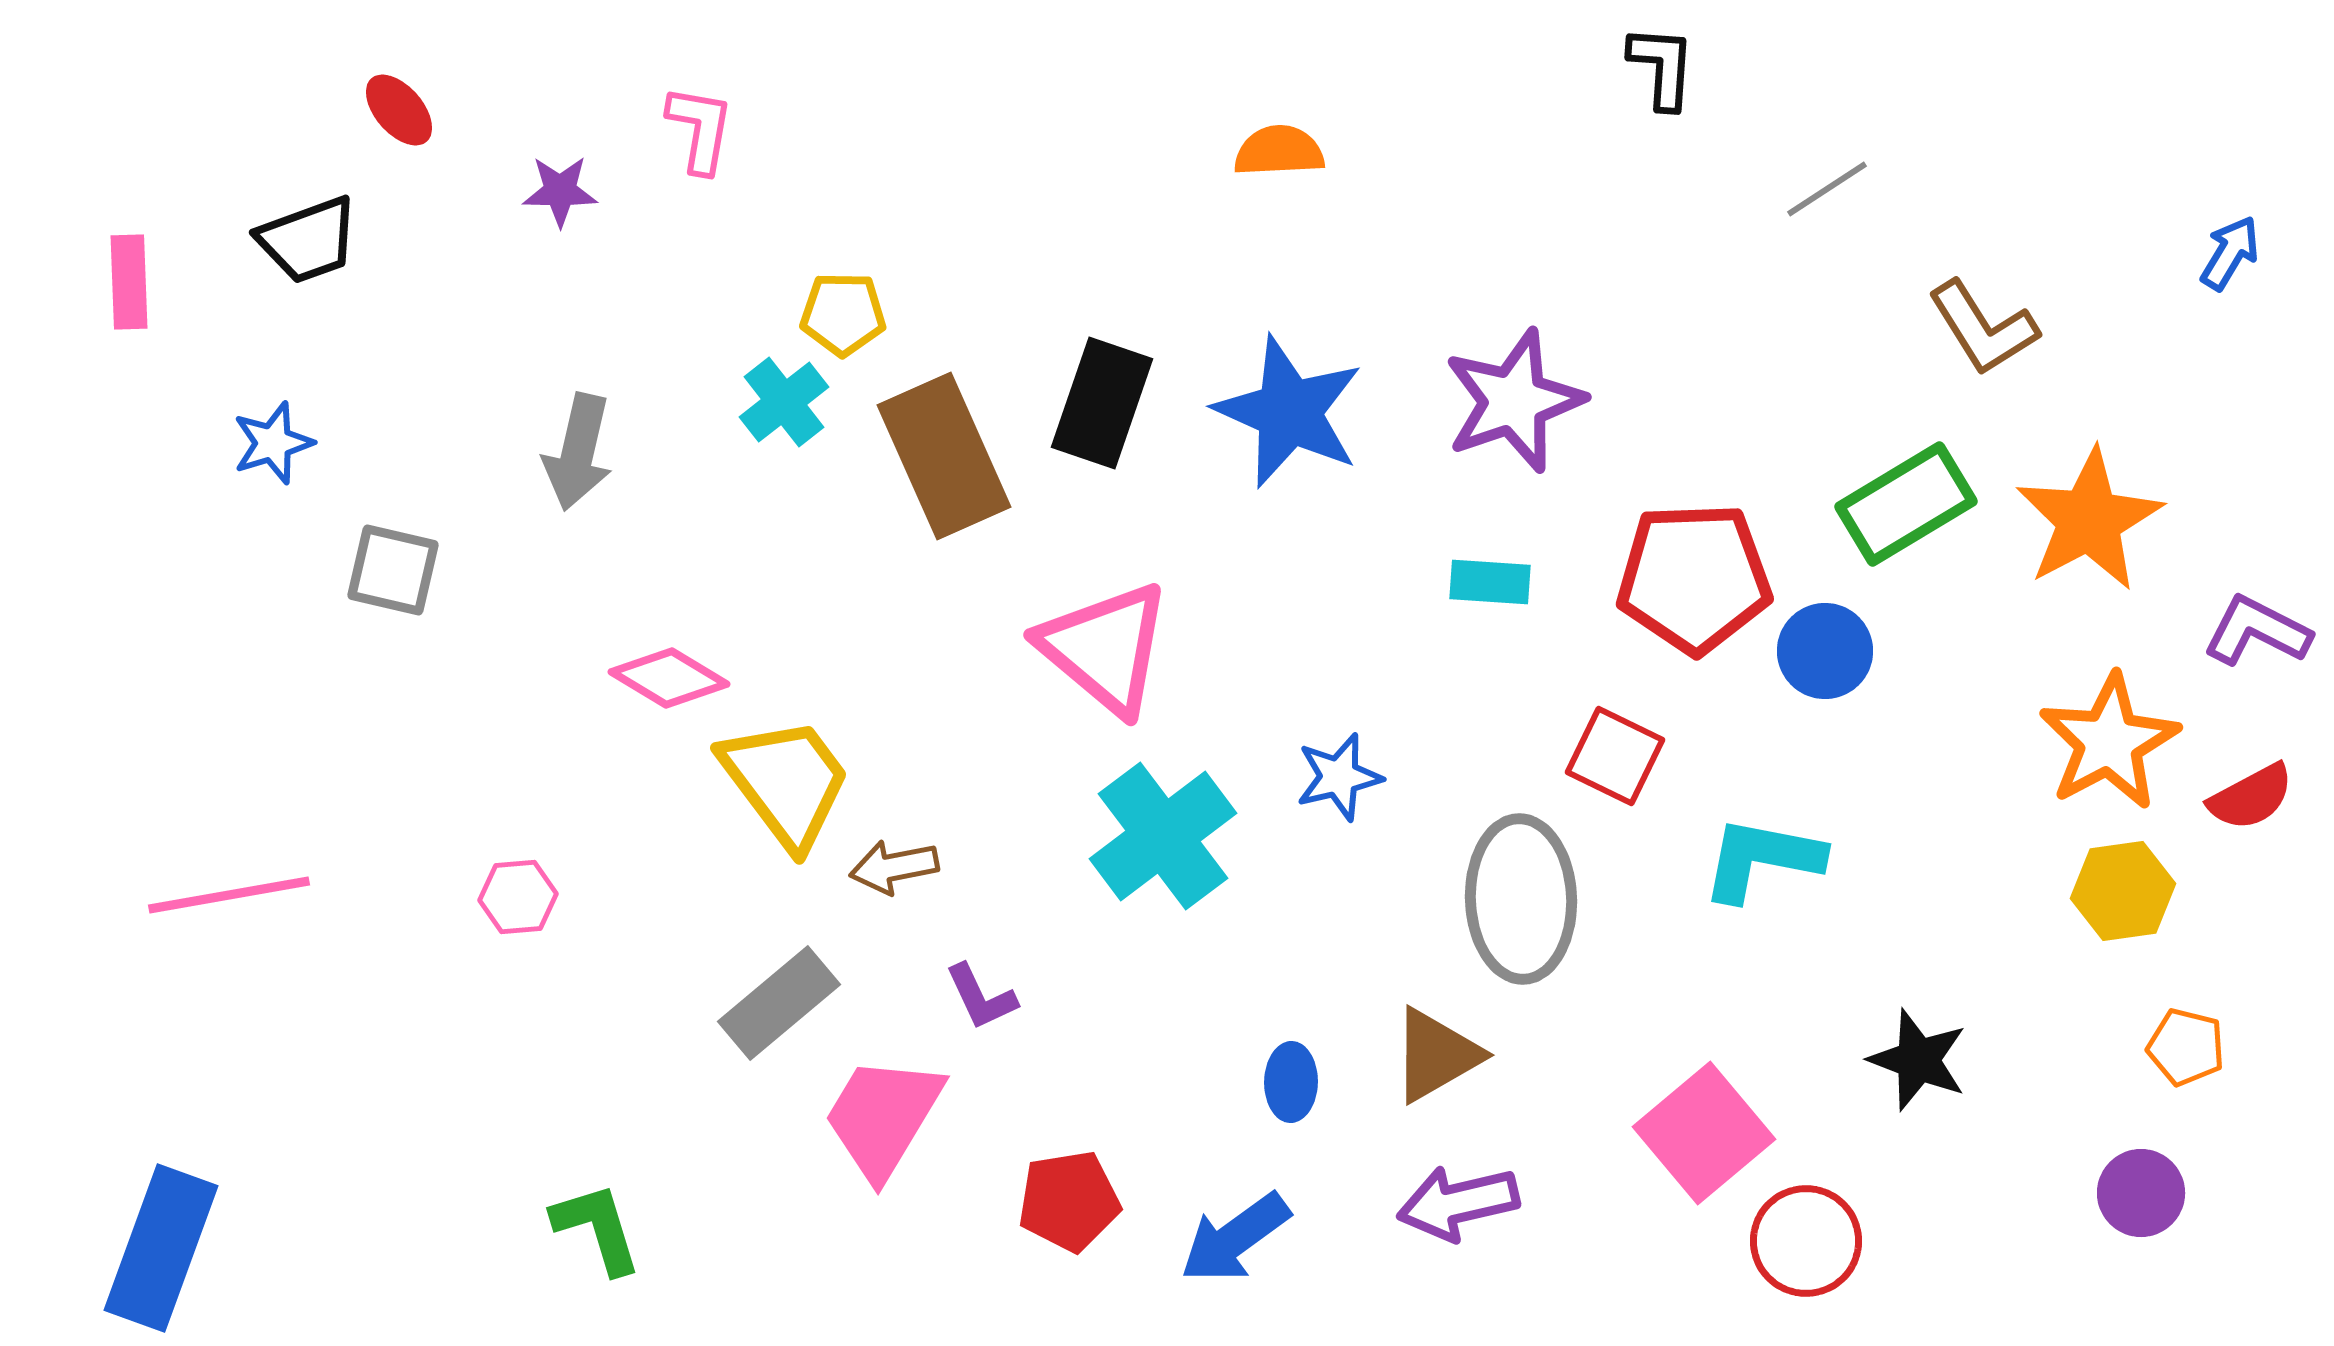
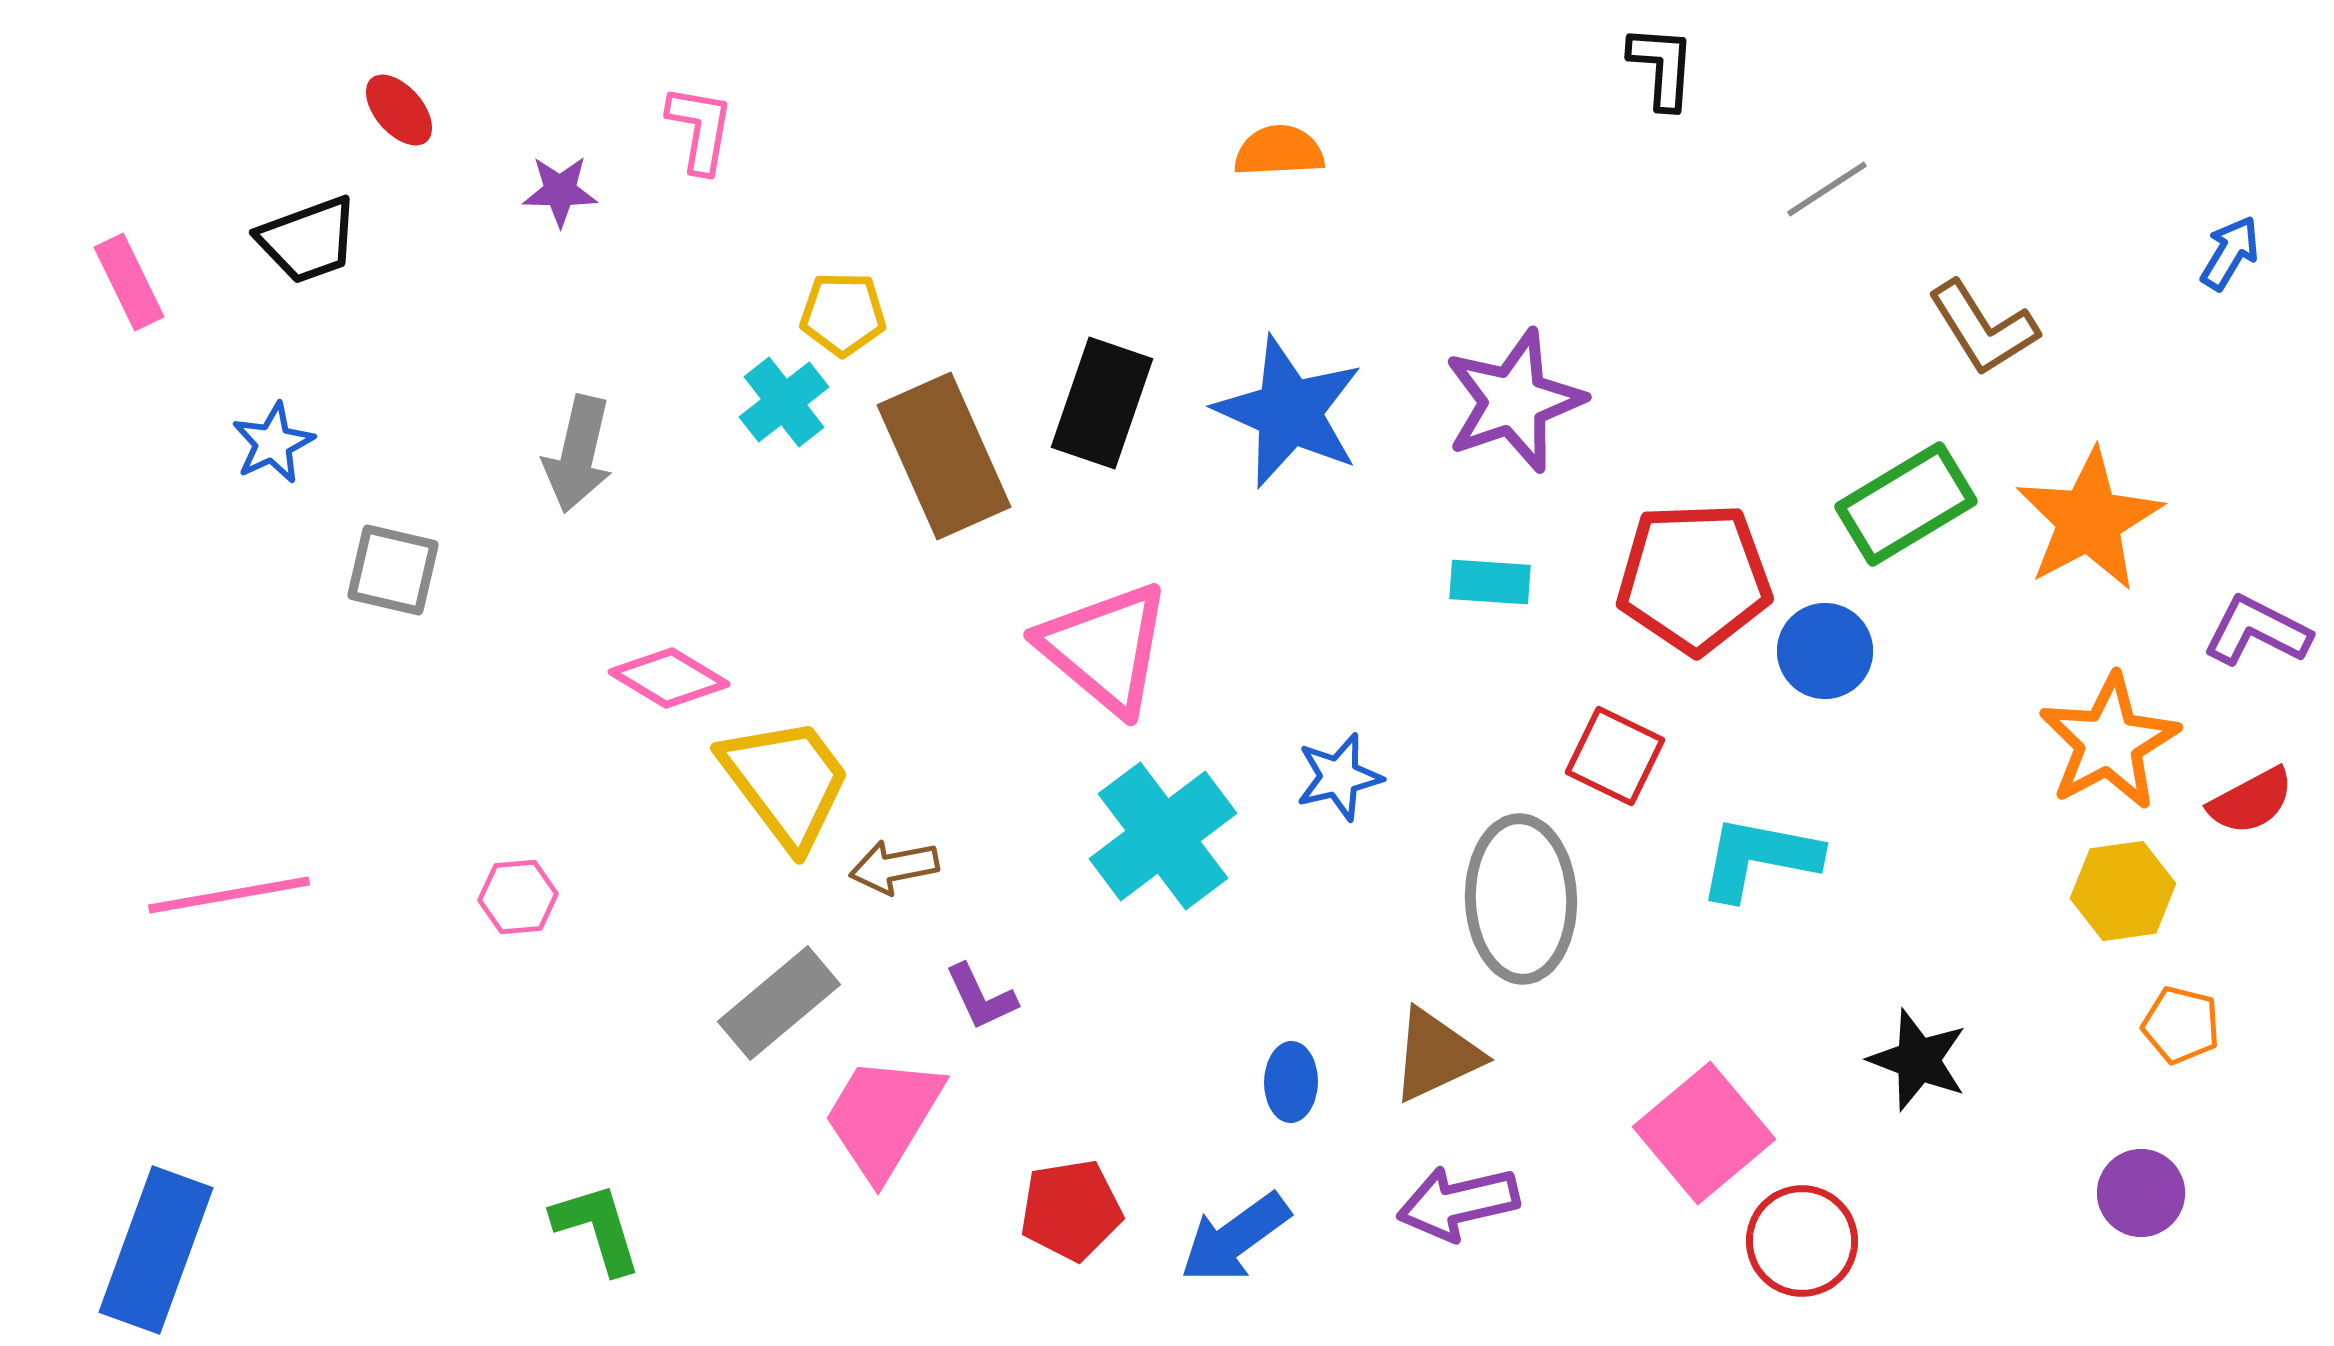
pink rectangle at (129, 282): rotated 24 degrees counterclockwise
blue star at (273, 443): rotated 8 degrees counterclockwise
gray arrow at (578, 452): moved 2 px down
red semicircle at (2251, 797): moved 4 px down
cyan L-shape at (1762, 859): moved 3 px left, 1 px up
orange pentagon at (2186, 1047): moved 5 px left, 22 px up
brown triangle at (1436, 1055): rotated 5 degrees clockwise
red pentagon at (1069, 1201): moved 2 px right, 9 px down
red circle at (1806, 1241): moved 4 px left
blue rectangle at (161, 1248): moved 5 px left, 2 px down
